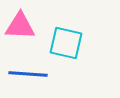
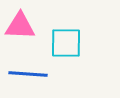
cyan square: rotated 12 degrees counterclockwise
